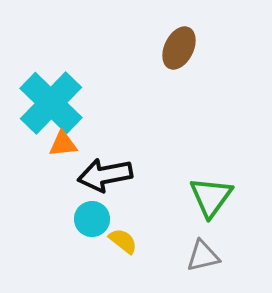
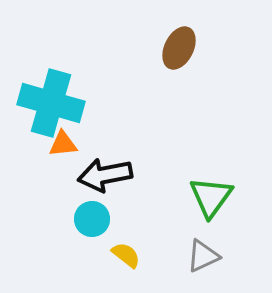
cyan cross: rotated 28 degrees counterclockwise
yellow semicircle: moved 3 px right, 14 px down
gray triangle: rotated 12 degrees counterclockwise
